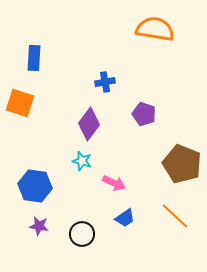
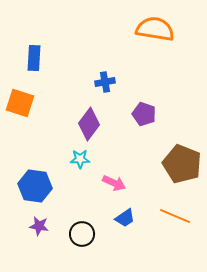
cyan star: moved 2 px left, 2 px up; rotated 18 degrees counterclockwise
orange line: rotated 20 degrees counterclockwise
